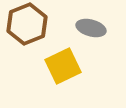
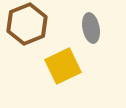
gray ellipse: rotated 64 degrees clockwise
